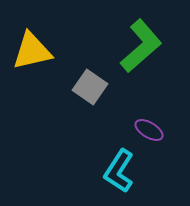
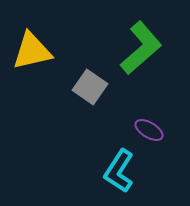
green L-shape: moved 2 px down
